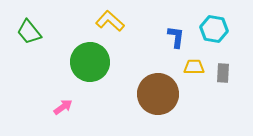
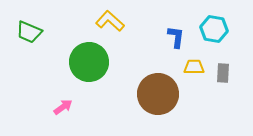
green trapezoid: rotated 28 degrees counterclockwise
green circle: moved 1 px left
